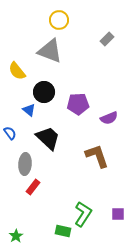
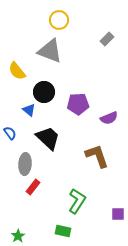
green L-shape: moved 6 px left, 13 px up
green star: moved 2 px right
